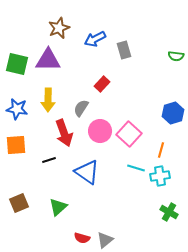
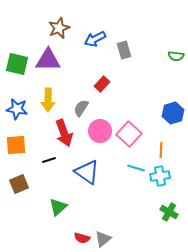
orange line: rotated 14 degrees counterclockwise
brown square: moved 19 px up
gray triangle: moved 2 px left, 1 px up
